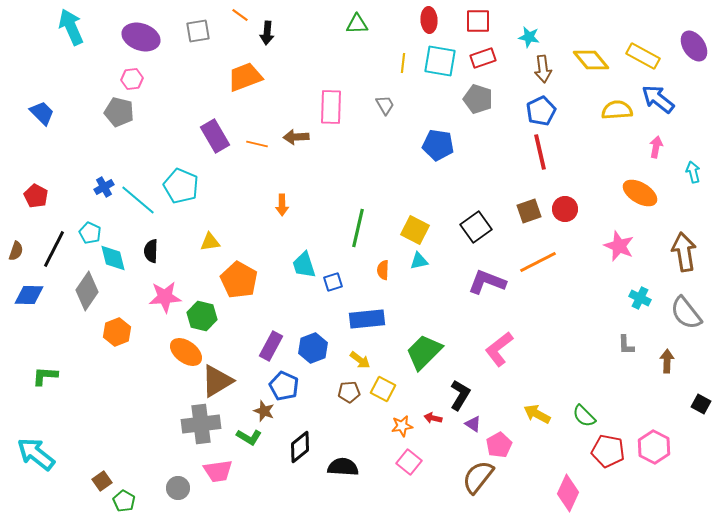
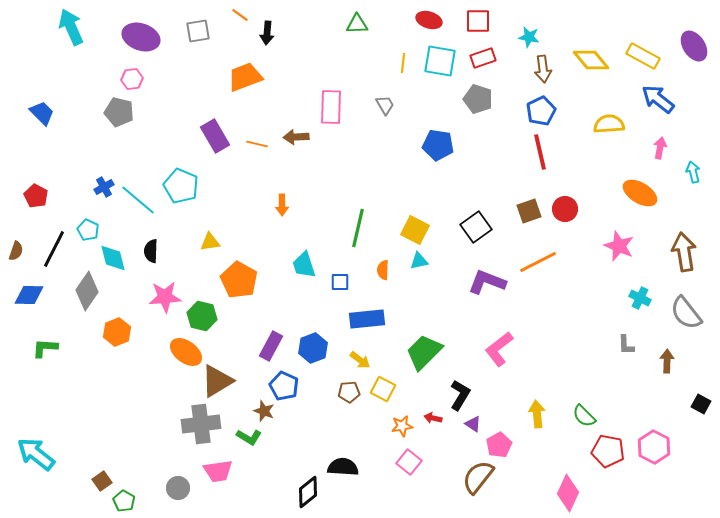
red ellipse at (429, 20): rotated 70 degrees counterclockwise
yellow semicircle at (617, 110): moved 8 px left, 14 px down
pink arrow at (656, 147): moved 4 px right, 1 px down
cyan pentagon at (90, 233): moved 2 px left, 3 px up
blue square at (333, 282): moved 7 px right; rotated 18 degrees clockwise
green L-shape at (45, 376): moved 28 px up
yellow arrow at (537, 414): rotated 56 degrees clockwise
black diamond at (300, 447): moved 8 px right, 45 px down
